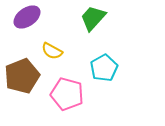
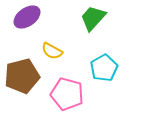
brown pentagon: rotated 8 degrees clockwise
